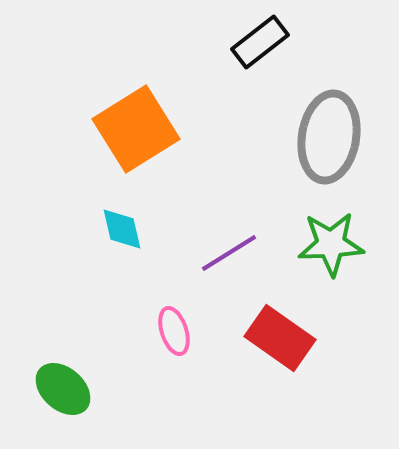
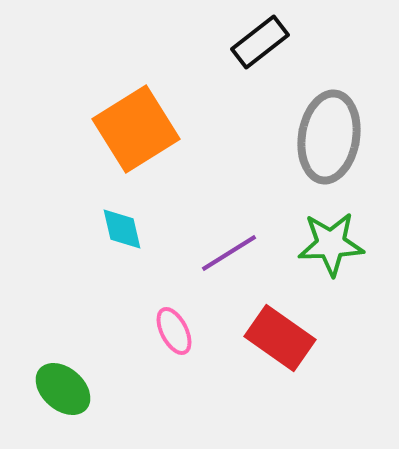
pink ellipse: rotated 9 degrees counterclockwise
